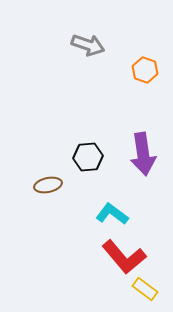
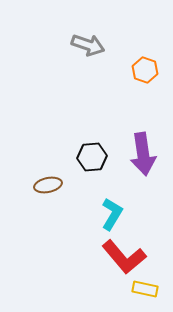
black hexagon: moved 4 px right
cyan L-shape: rotated 84 degrees clockwise
yellow rectangle: rotated 25 degrees counterclockwise
